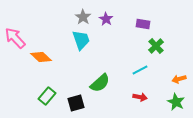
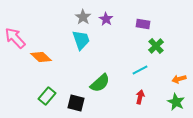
red arrow: rotated 88 degrees counterclockwise
black square: rotated 30 degrees clockwise
